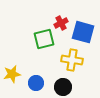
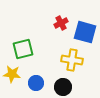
blue square: moved 2 px right
green square: moved 21 px left, 10 px down
yellow star: rotated 18 degrees clockwise
